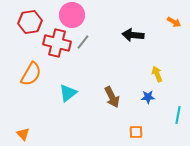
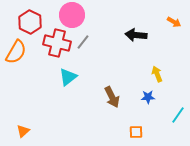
red hexagon: rotated 25 degrees counterclockwise
black arrow: moved 3 px right
orange semicircle: moved 15 px left, 22 px up
cyan triangle: moved 16 px up
cyan line: rotated 24 degrees clockwise
orange triangle: moved 3 px up; rotated 32 degrees clockwise
